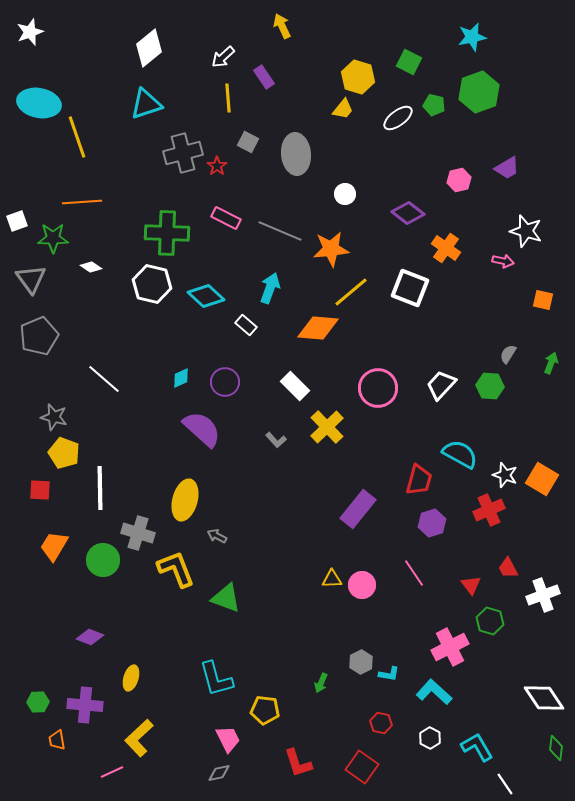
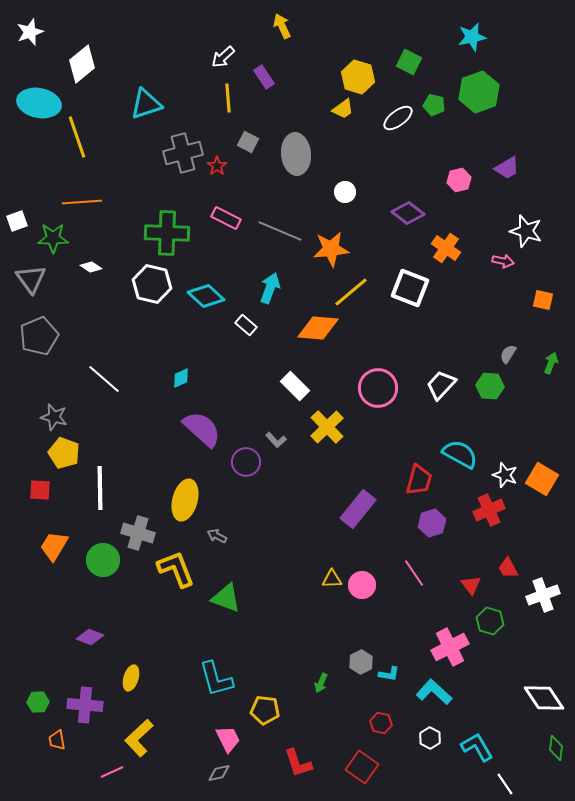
white diamond at (149, 48): moved 67 px left, 16 px down
yellow trapezoid at (343, 109): rotated 15 degrees clockwise
white circle at (345, 194): moved 2 px up
purple circle at (225, 382): moved 21 px right, 80 px down
